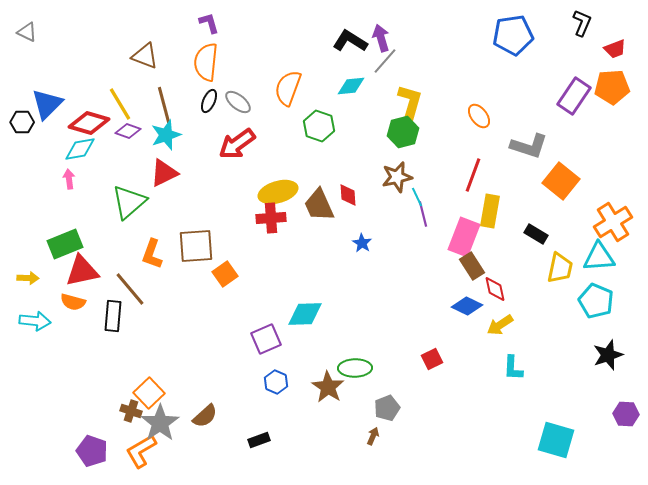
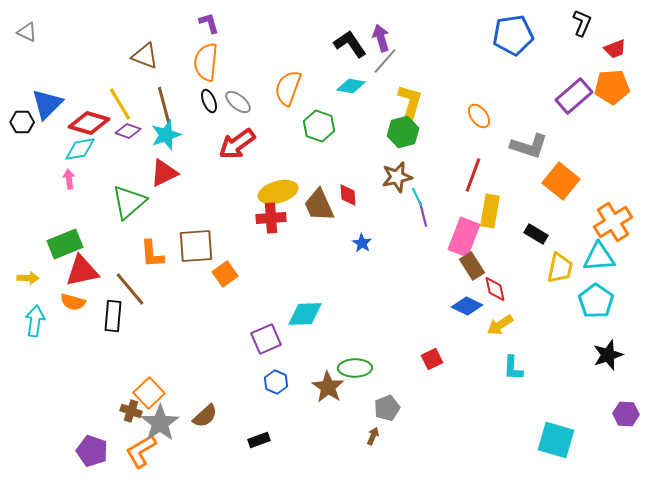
black L-shape at (350, 41): moved 3 px down; rotated 24 degrees clockwise
cyan diamond at (351, 86): rotated 16 degrees clockwise
purple rectangle at (574, 96): rotated 15 degrees clockwise
black ellipse at (209, 101): rotated 45 degrees counterclockwise
orange L-shape at (152, 254): rotated 24 degrees counterclockwise
cyan pentagon at (596, 301): rotated 12 degrees clockwise
cyan arrow at (35, 321): rotated 88 degrees counterclockwise
